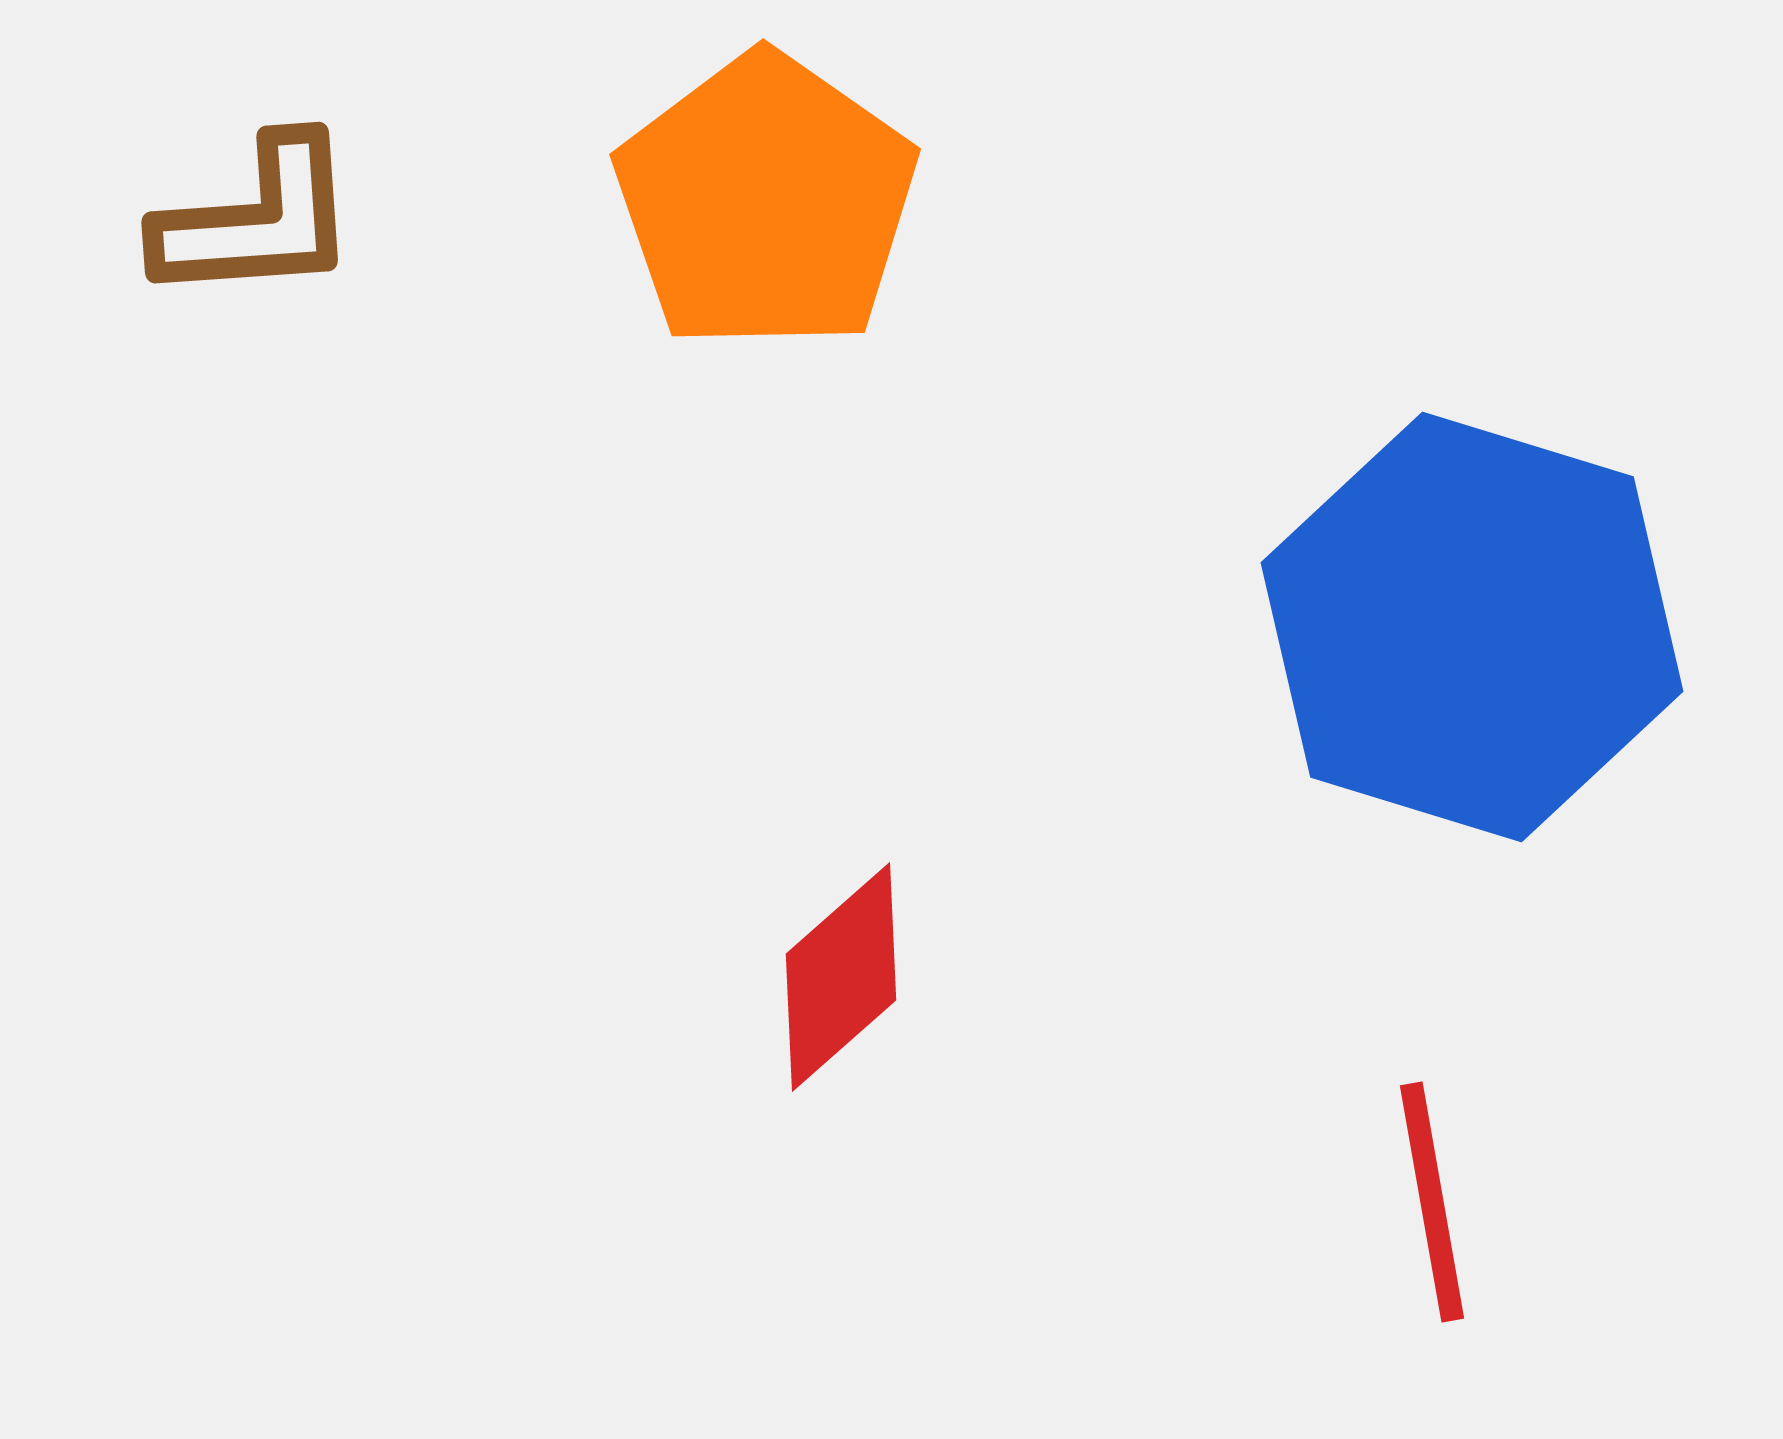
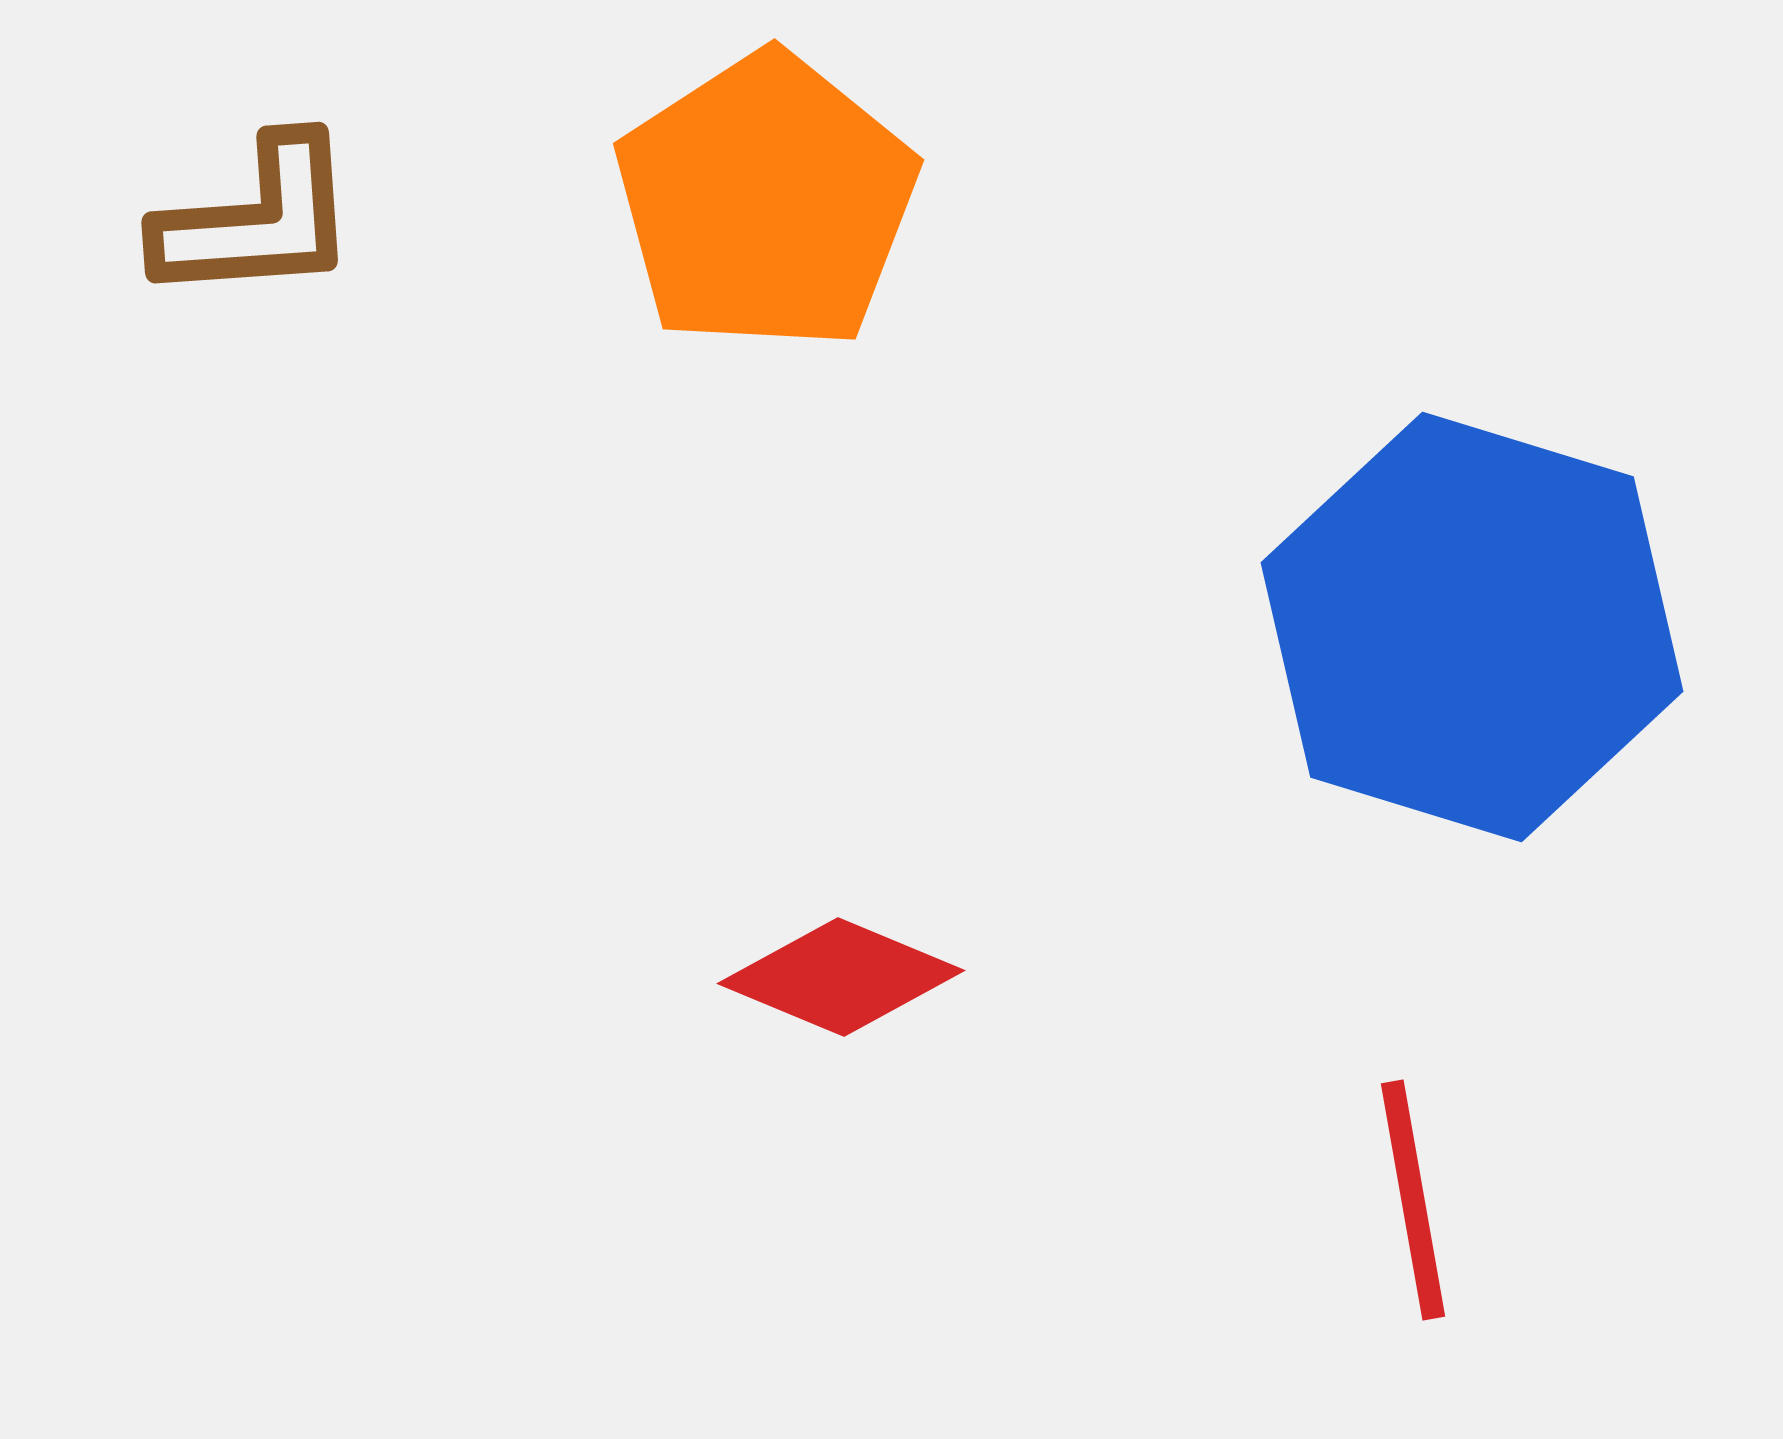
orange pentagon: rotated 4 degrees clockwise
red diamond: rotated 64 degrees clockwise
red line: moved 19 px left, 2 px up
